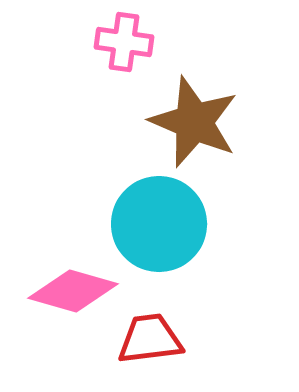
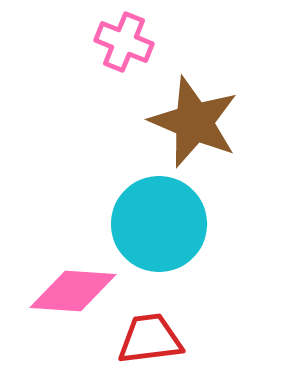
pink cross: rotated 14 degrees clockwise
pink diamond: rotated 12 degrees counterclockwise
